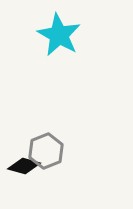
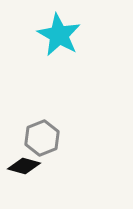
gray hexagon: moved 4 px left, 13 px up
